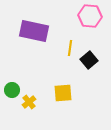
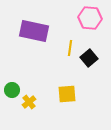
pink hexagon: moved 2 px down
black square: moved 2 px up
yellow square: moved 4 px right, 1 px down
